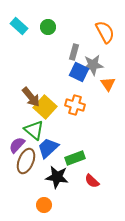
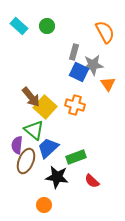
green circle: moved 1 px left, 1 px up
purple semicircle: rotated 36 degrees counterclockwise
green rectangle: moved 1 px right, 1 px up
